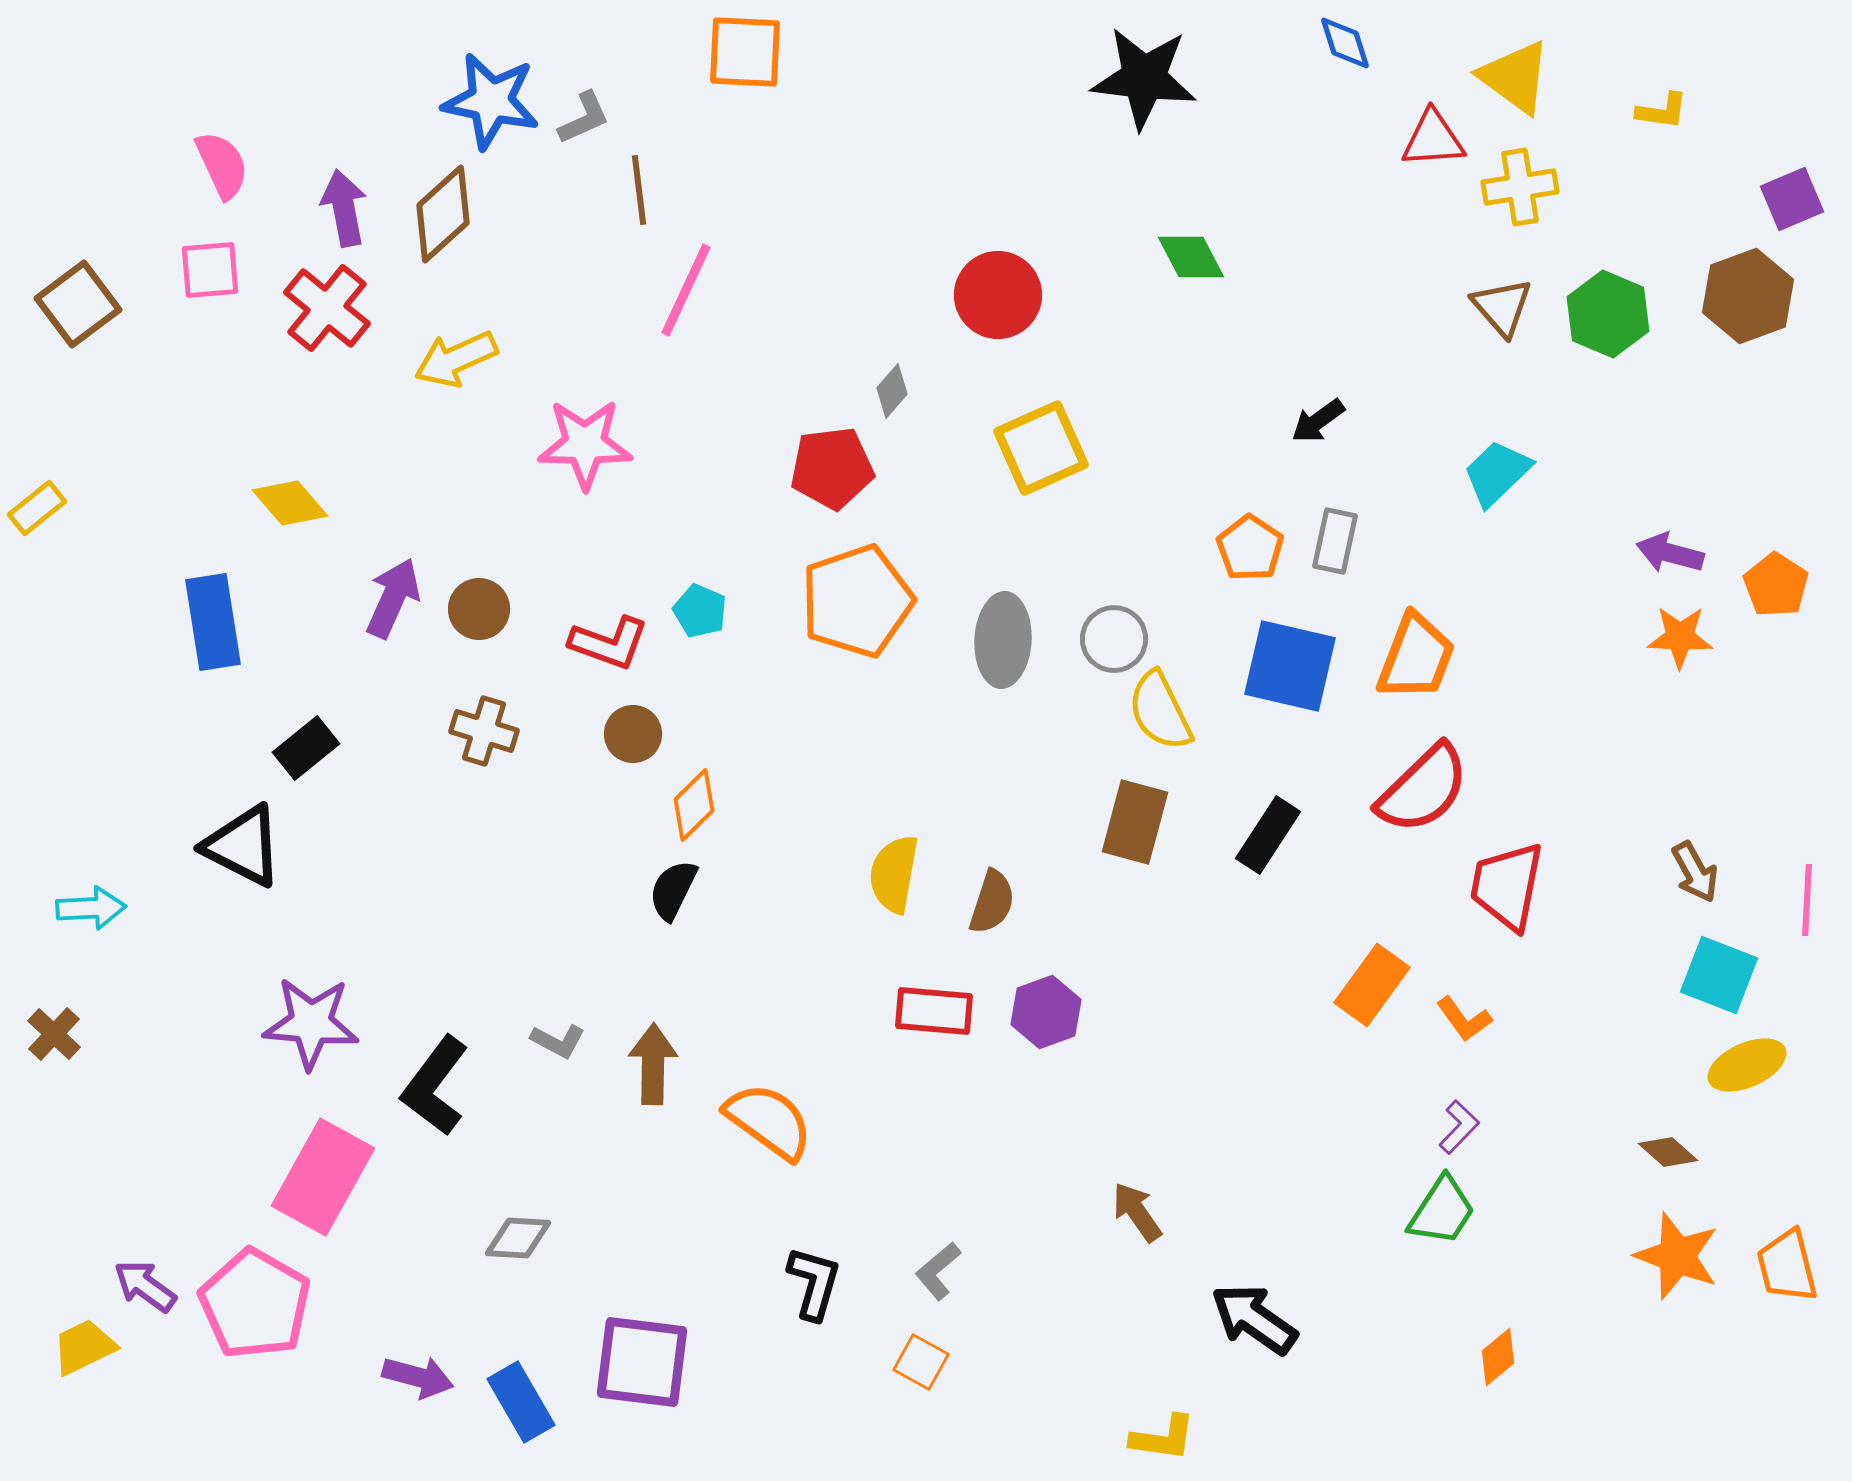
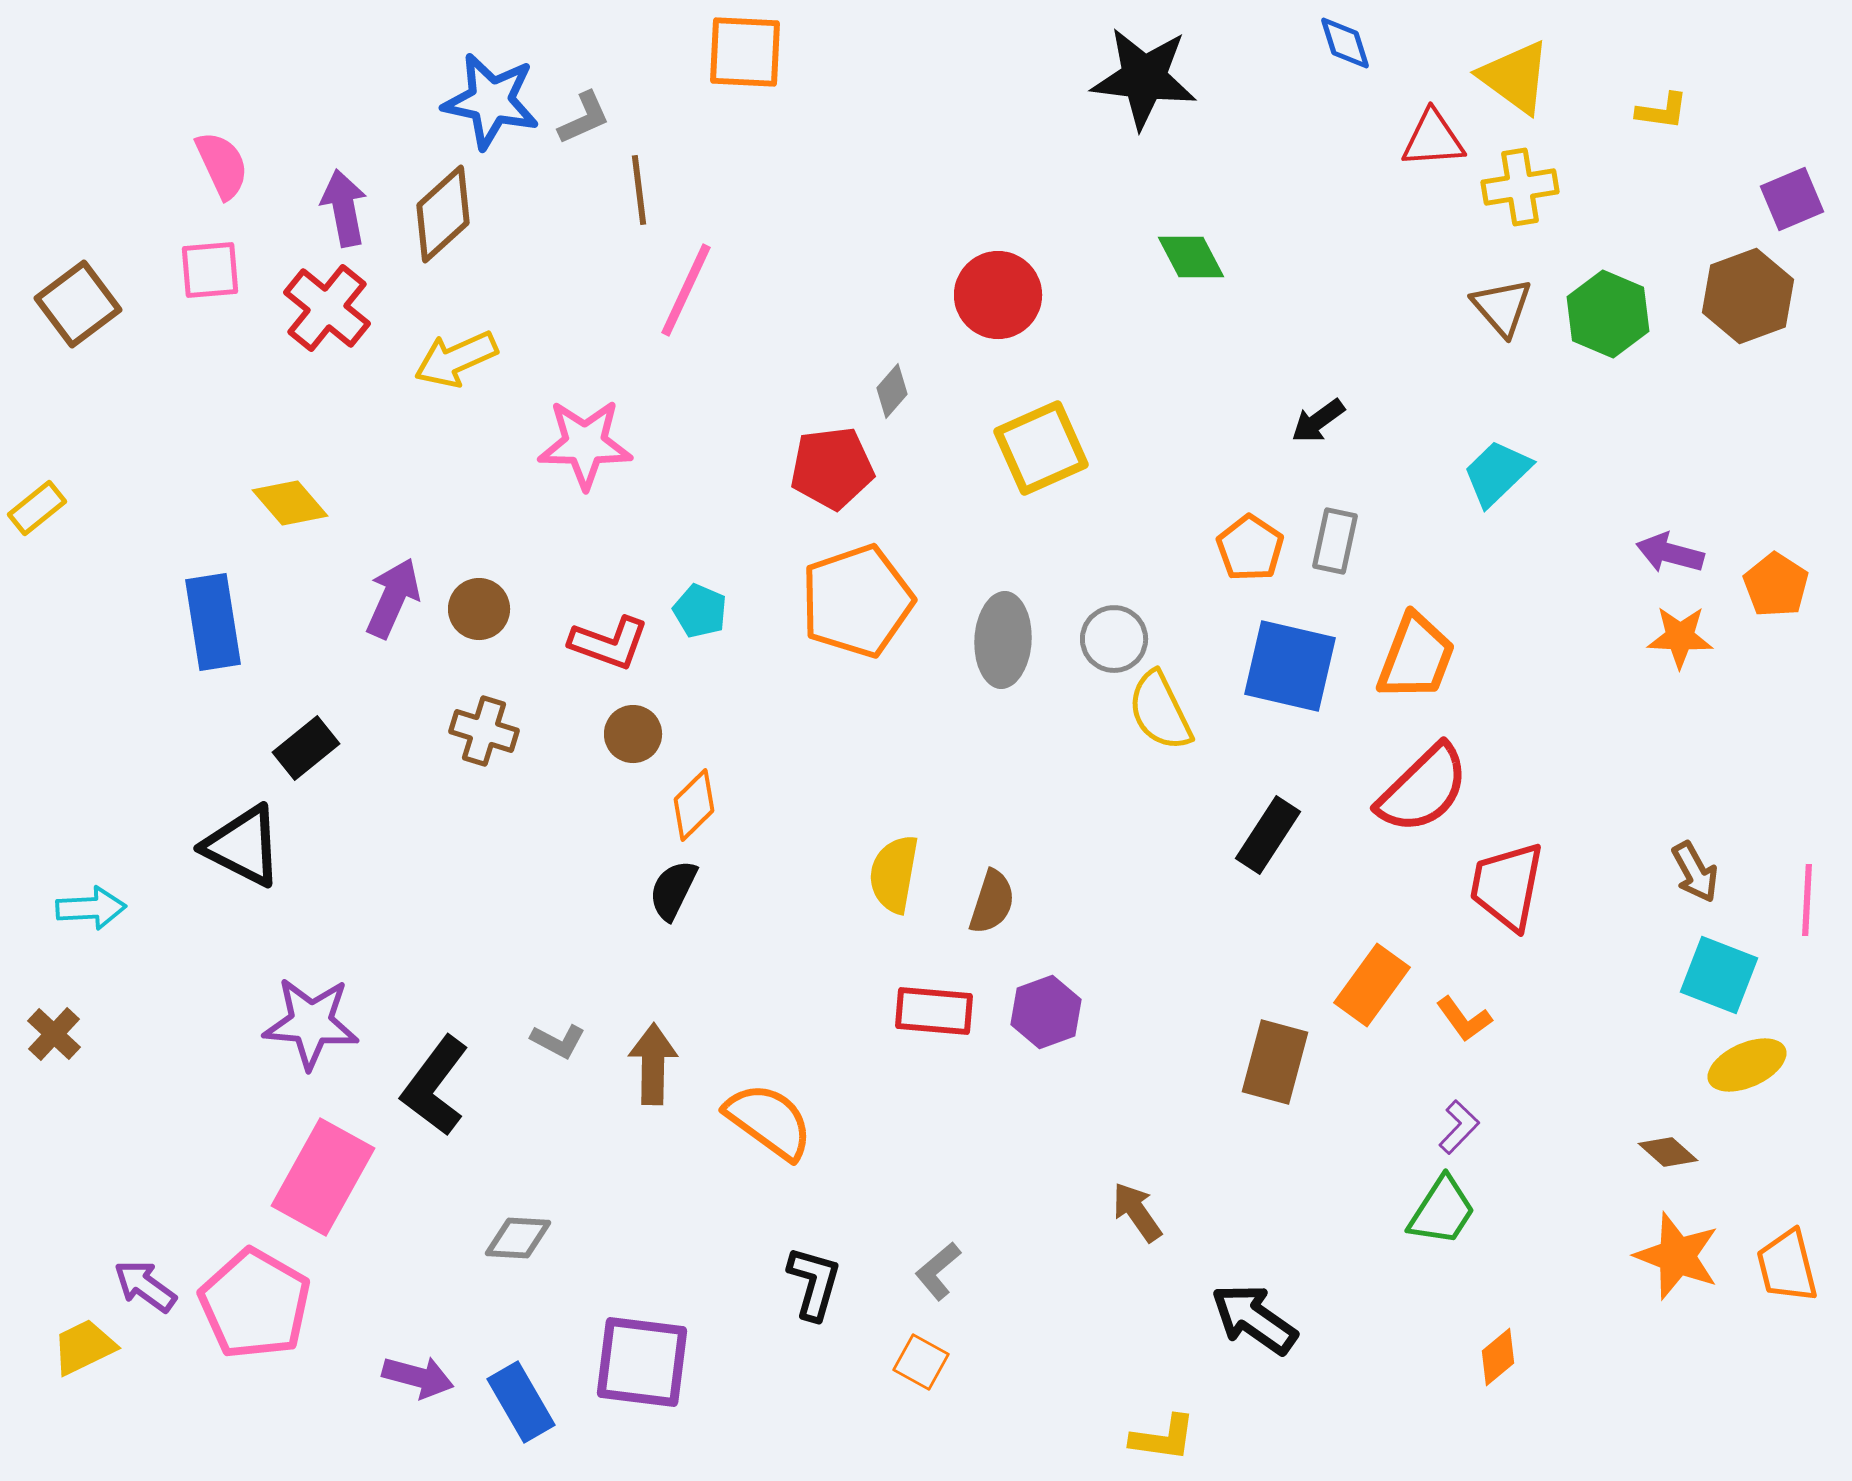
brown rectangle at (1135, 822): moved 140 px right, 240 px down
